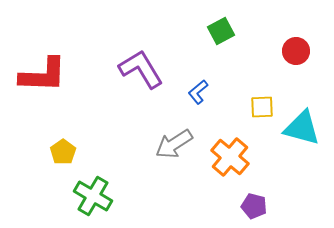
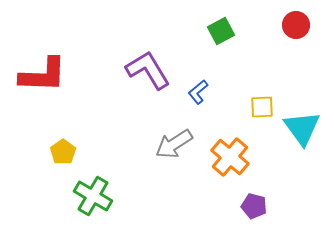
red circle: moved 26 px up
purple L-shape: moved 7 px right, 1 px down
cyan triangle: rotated 39 degrees clockwise
